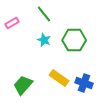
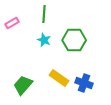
green line: rotated 42 degrees clockwise
